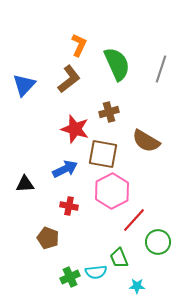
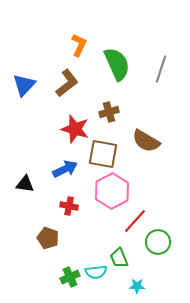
brown L-shape: moved 2 px left, 4 px down
black triangle: rotated 12 degrees clockwise
red line: moved 1 px right, 1 px down
